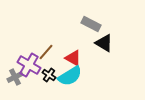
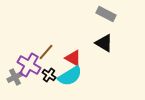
gray rectangle: moved 15 px right, 10 px up
